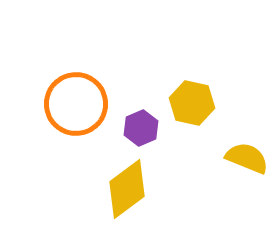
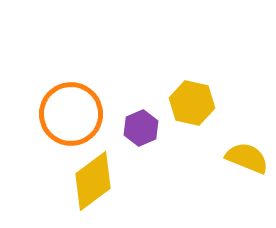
orange circle: moved 5 px left, 10 px down
yellow diamond: moved 34 px left, 8 px up
